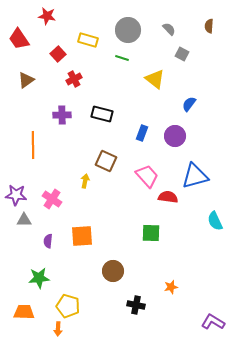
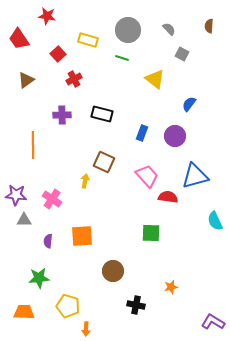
brown square: moved 2 px left, 1 px down
orange arrow: moved 28 px right
